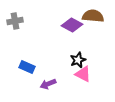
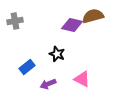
brown semicircle: rotated 20 degrees counterclockwise
purple diamond: rotated 15 degrees counterclockwise
black star: moved 21 px left, 6 px up; rotated 28 degrees counterclockwise
blue rectangle: rotated 63 degrees counterclockwise
pink triangle: moved 1 px left, 5 px down
